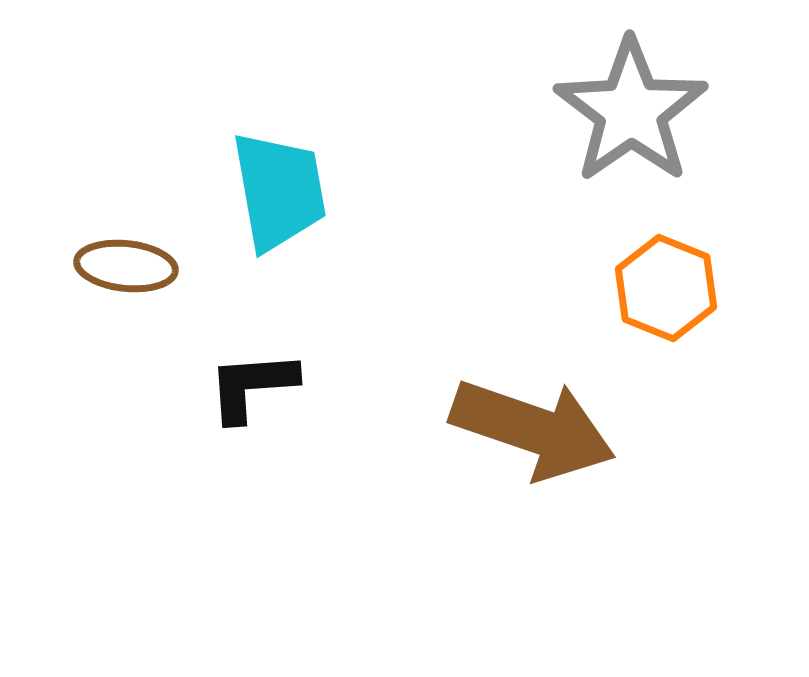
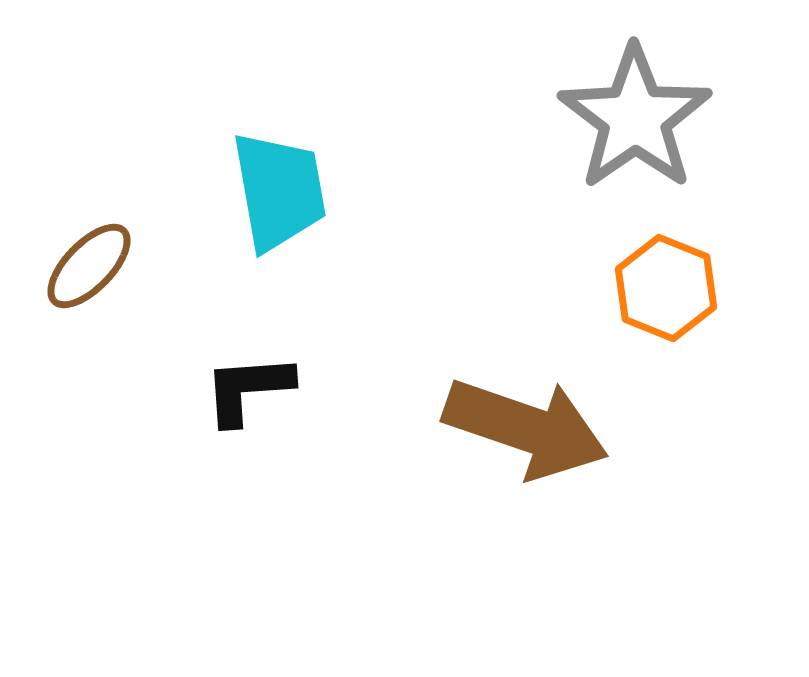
gray star: moved 4 px right, 7 px down
brown ellipse: moved 37 px left; rotated 52 degrees counterclockwise
black L-shape: moved 4 px left, 3 px down
brown arrow: moved 7 px left, 1 px up
